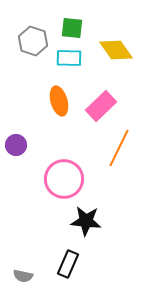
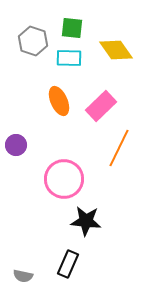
orange ellipse: rotated 8 degrees counterclockwise
